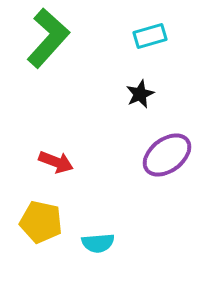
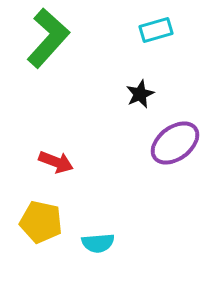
cyan rectangle: moved 6 px right, 6 px up
purple ellipse: moved 8 px right, 12 px up
